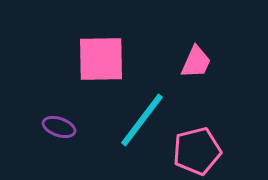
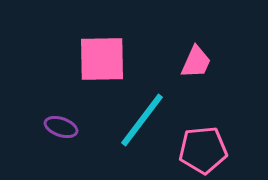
pink square: moved 1 px right
purple ellipse: moved 2 px right
pink pentagon: moved 6 px right, 1 px up; rotated 9 degrees clockwise
